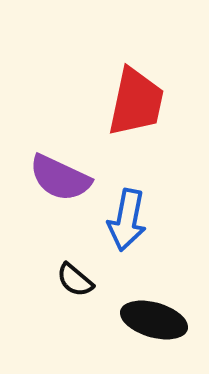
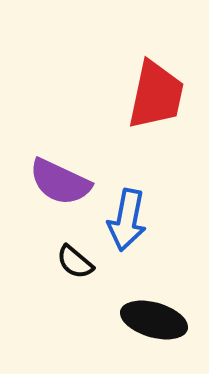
red trapezoid: moved 20 px right, 7 px up
purple semicircle: moved 4 px down
black semicircle: moved 18 px up
